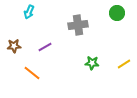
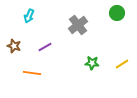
cyan arrow: moved 4 px down
gray cross: rotated 30 degrees counterclockwise
brown star: rotated 24 degrees clockwise
yellow line: moved 2 px left
orange line: rotated 30 degrees counterclockwise
